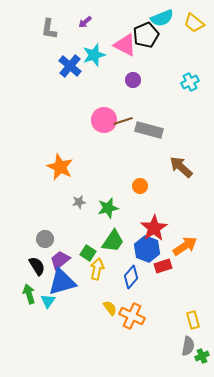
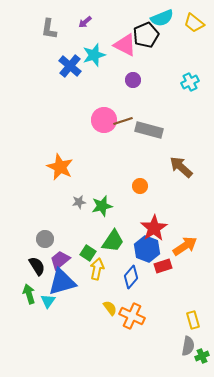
green star: moved 6 px left, 2 px up
